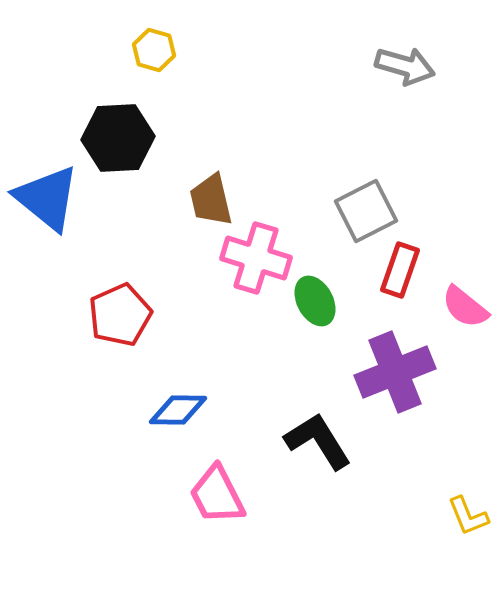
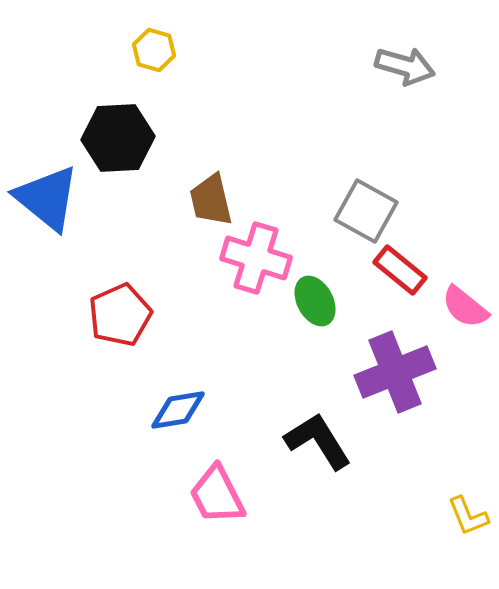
gray square: rotated 34 degrees counterclockwise
red rectangle: rotated 70 degrees counterclockwise
blue diamond: rotated 10 degrees counterclockwise
